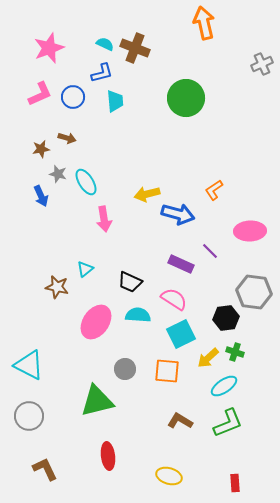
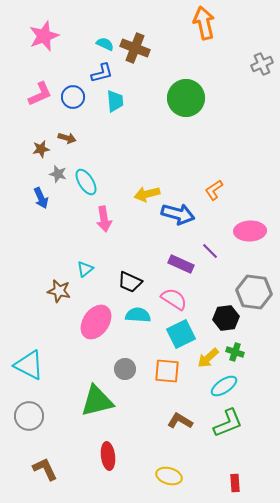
pink star at (49, 48): moved 5 px left, 12 px up
blue arrow at (41, 196): moved 2 px down
brown star at (57, 287): moved 2 px right, 4 px down
